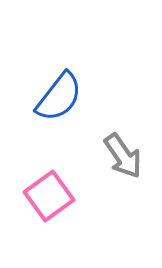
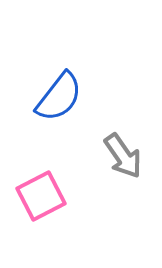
pink square: moved 8 px left; rotated 9 degrees clockwise
